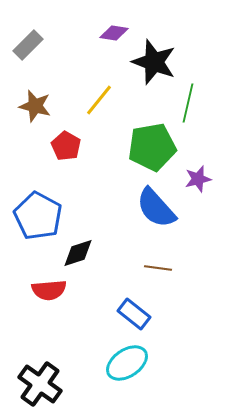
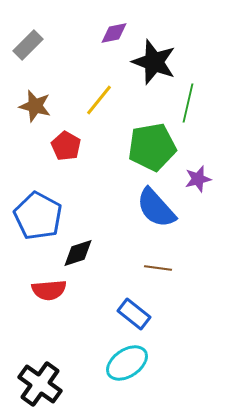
purple diamond: rotated 20 degrees counterclockwise
